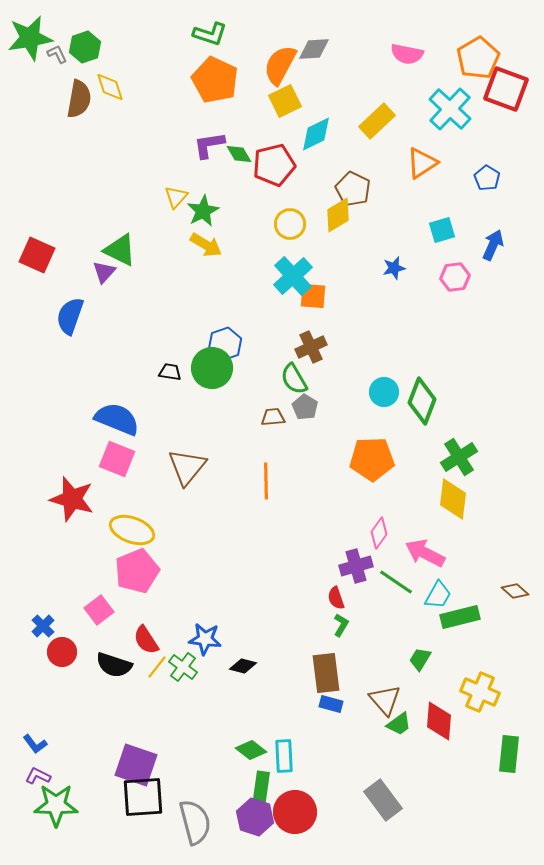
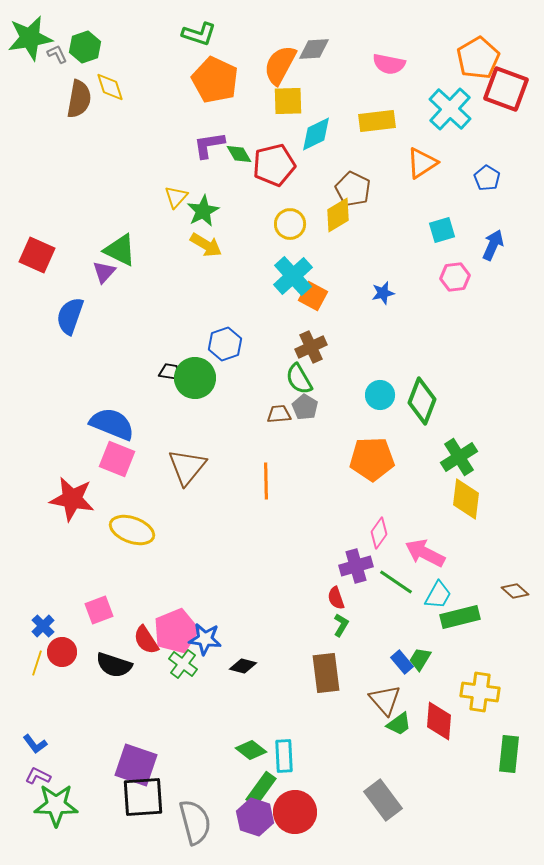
green L-shape at (210, 34): moved 11 px left
pink semicircle at (407, 54): moved 18 px left, 10 px down
yellow square at (285, 101): moved 3 px right; rotated 24 degrees clockwise
yellow rectangle at (377, 121): rotated 36 degrees clockwise
blue star at (394, 268): moved 11 px left, 25 px down
orange square at (313, 296): rotated 24 degrees clockwise
green circle at (212, 368): moved 17 px left, 10 px down
green semicircle at (294, 379): moved 5 px right
cyan circle at (384, 392): moved 4 px left, 3 px down
brown trapezoid at (273, 417): moved 6 px right, 3 px up
blue semicircle at (117, 419): moved 5 px left, 5 px down
red star at (72, 499): rotated 6 degrees counterclockwise
yellow diamond at (453, 499): moved 13 px right
pink pentagon at (137, 571): moved 39 px right, 60 px down
pink square at (99, 610): rotated 16 degrees clockwise
yellow line at (157, 667): moved 120 px left, 4 px up; rotated 20 degrees counterclockwise
green cross at (183, 667): moved 3 px up
yellow cross at (480, 692): rotated 15 degrees counterclockwise
blue rectangle at (331, 704): moved 71 px right, 42 px up; rotated 35 degrees clockwise
green rectangle at (261, 789): rotated 28 degrees clockwise
